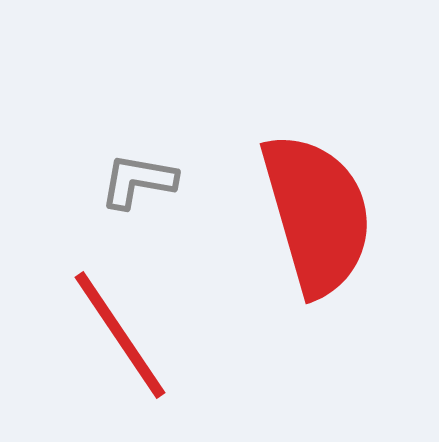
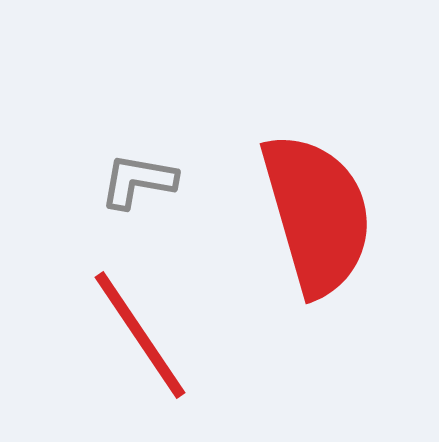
red line: moved 20 px right
